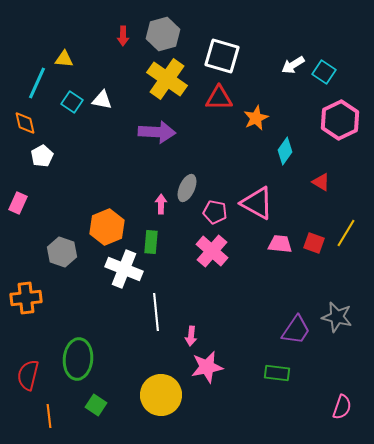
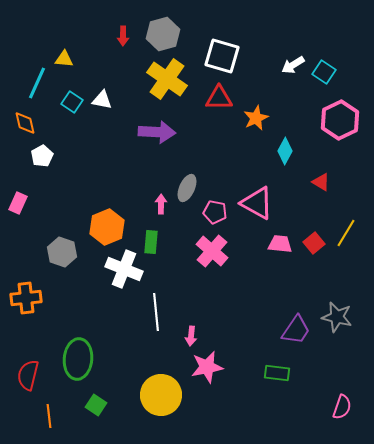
cyan diamond at (285, 151): rotated 8 degrees counterclockwise
red square at (314, 243): rotated 30 degrees clockwise
